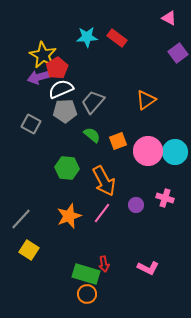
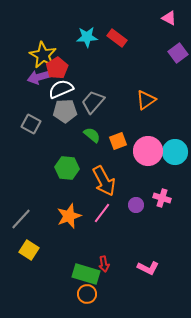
pink cross: moved 3 px left
